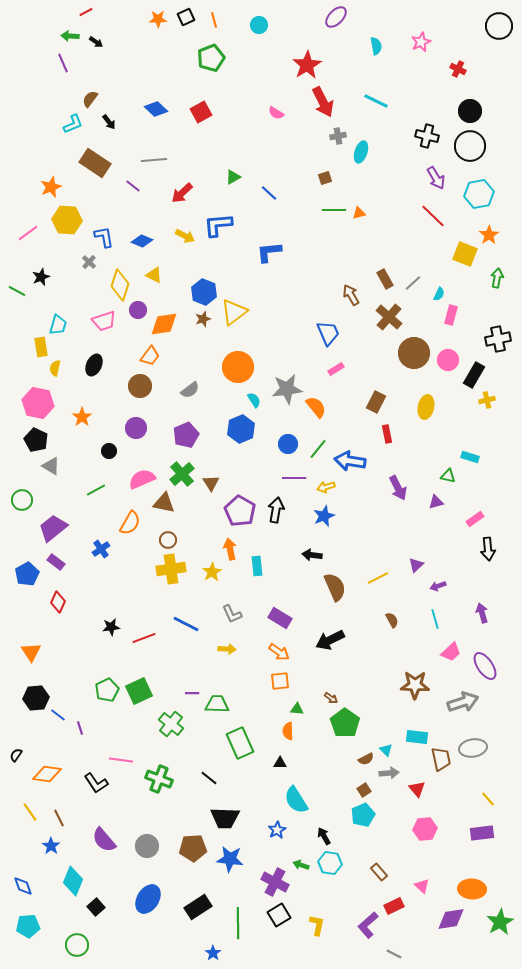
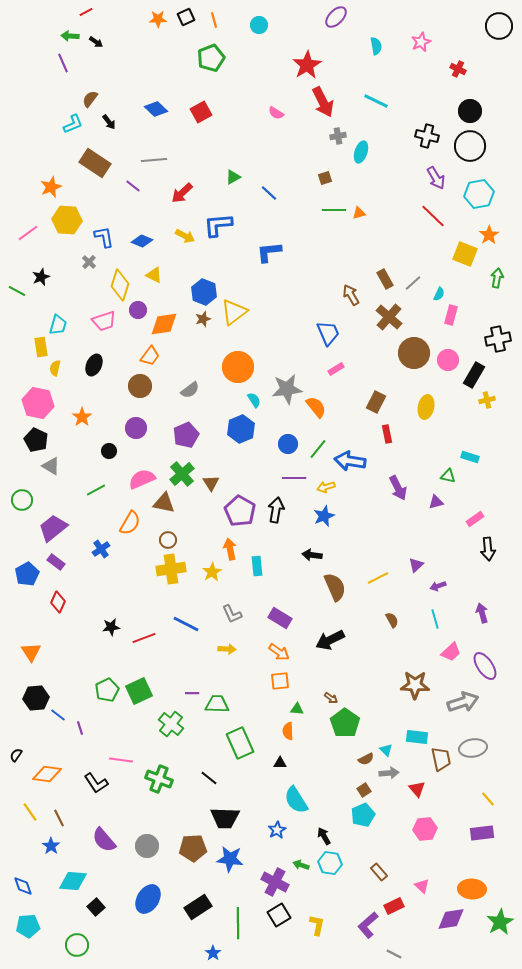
cyan diamond at (73, 881): rotated 72 degrees clockwise
